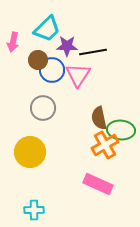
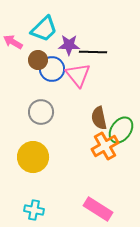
cyan trapezoid: moved 3 px left
pink arrow: rotated 108 degrees clockwise
purple star: moved 2 px right, 1 px up
black line: rotated 12 degrees clockwise
blue circle: moved 1 px up
pink triangle: rotated 12 degrees counterclockwise
gray circle: moved 2 px left, 4 px down
green ellipse: rotated 60 degrees counterclockwise
orange cross: moved 1 px down
yellow circle: moved 3 px right, 5 px down
pink rectangle: moved 25 px down; rotated 8 degrees clockwise
cyan cross: rotated 12 degrees clockwise
